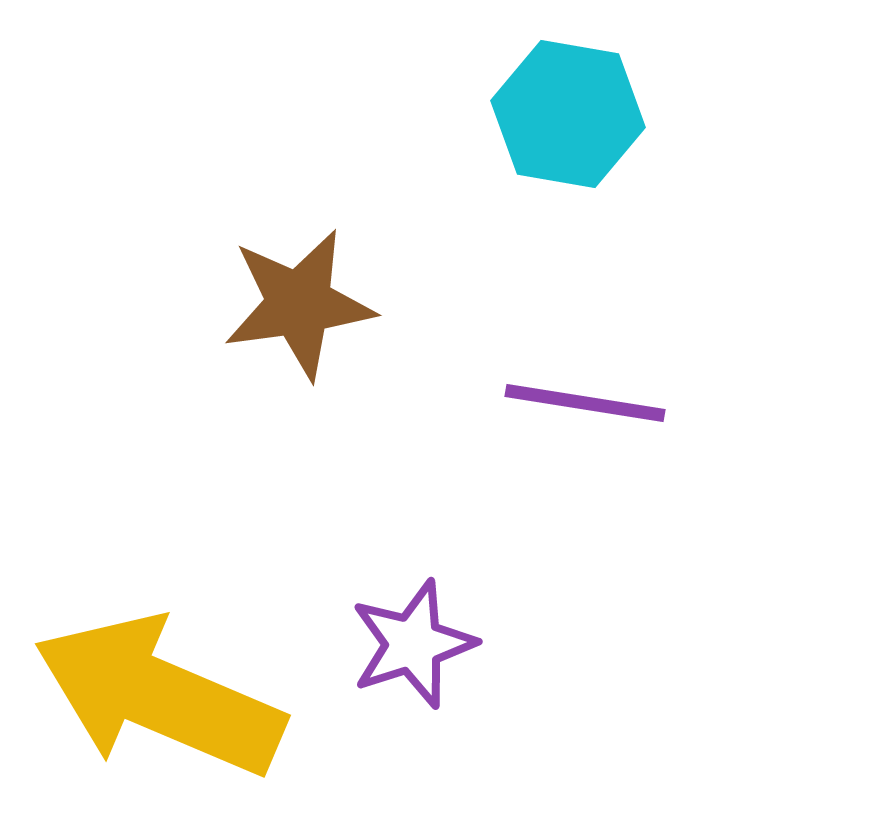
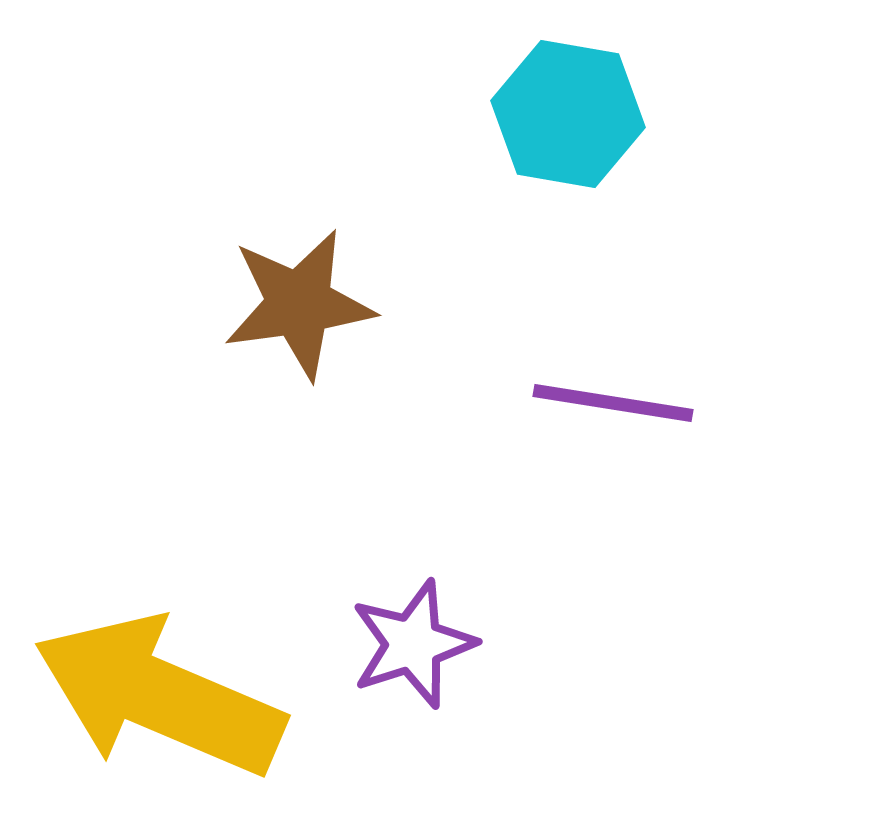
purple line: moved 28 px right
